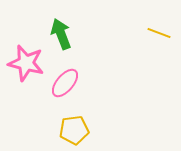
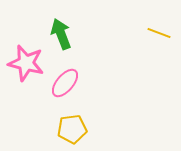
yellow pentagon: moved 2 px left, 1 px up
